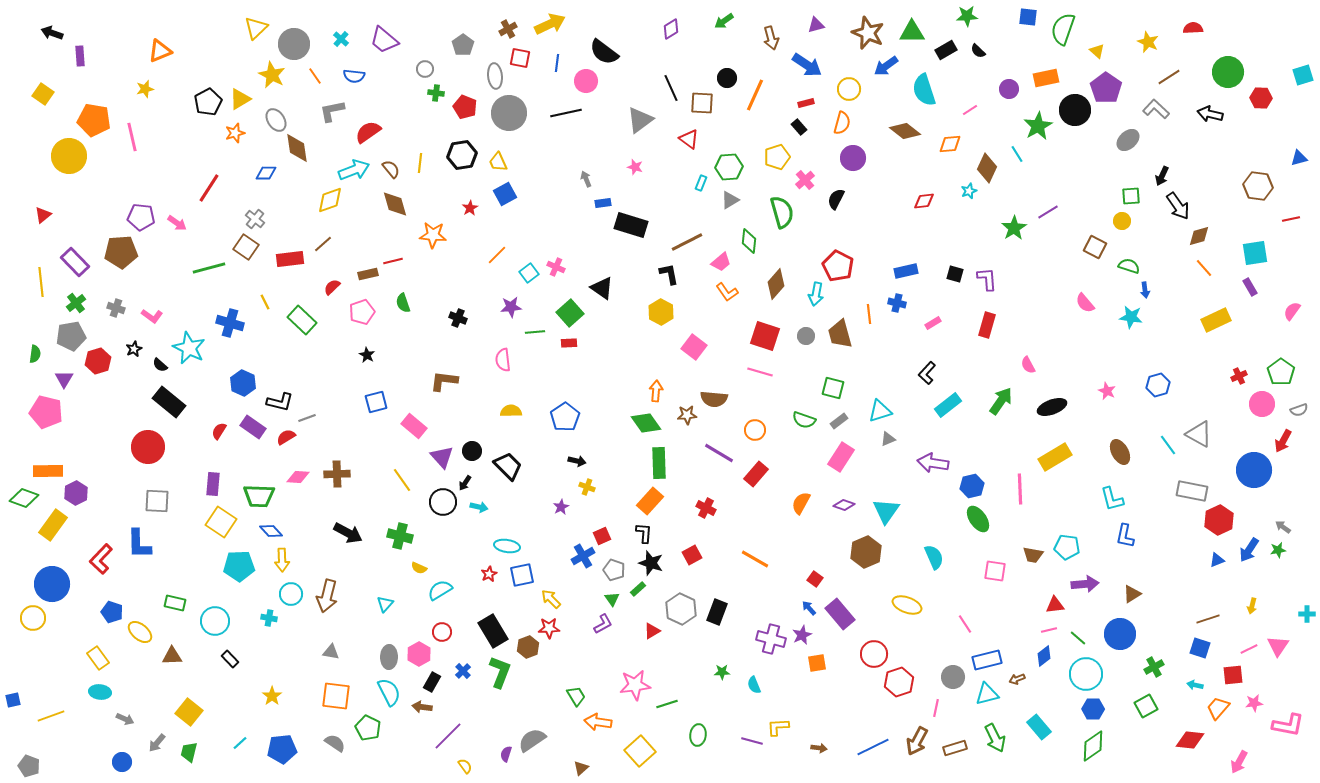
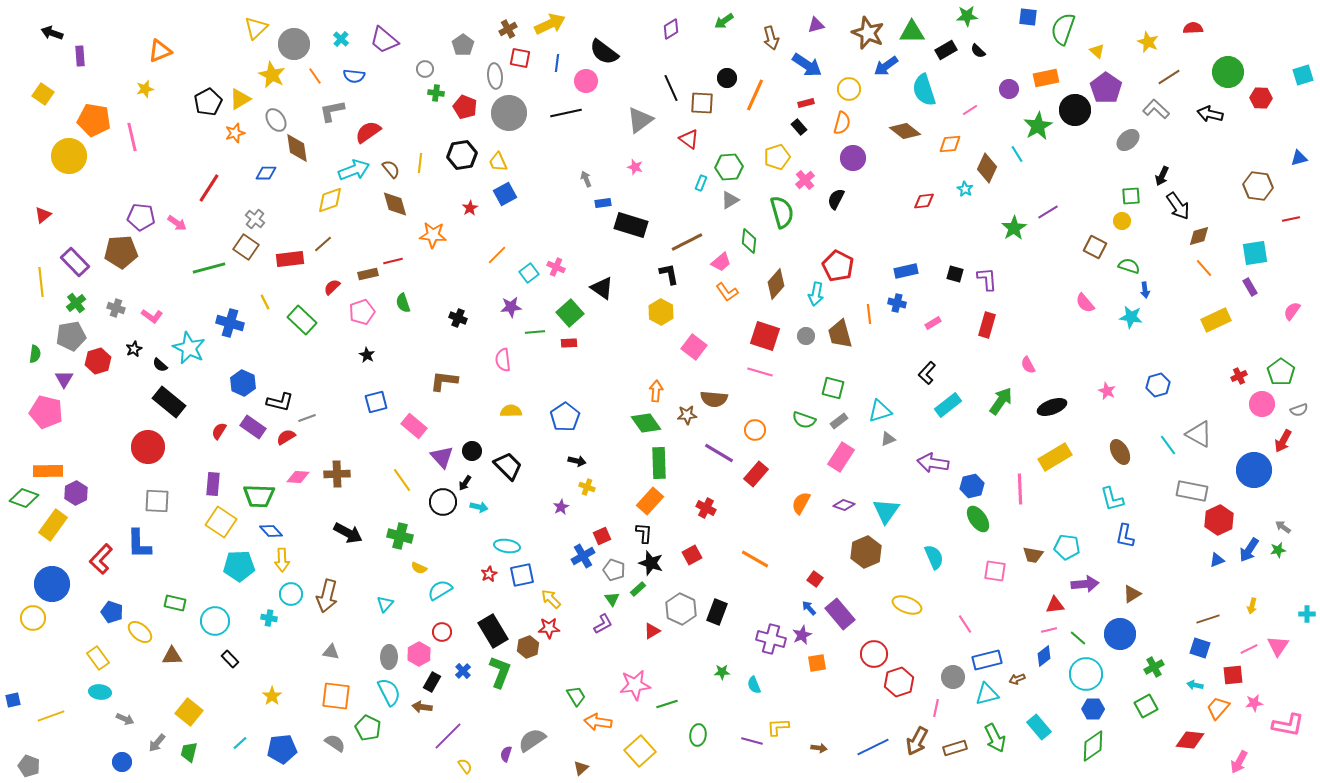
cyan star at (969, 191): moved 4 px left, 2 px up; rotated 21 degrees counterclockwise
